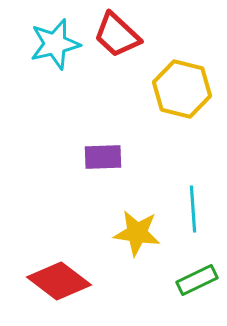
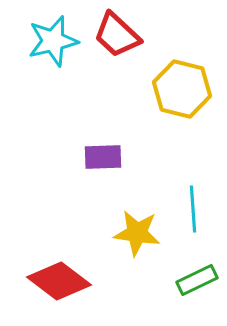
cyan star: moved 2 px left, 3 px up
